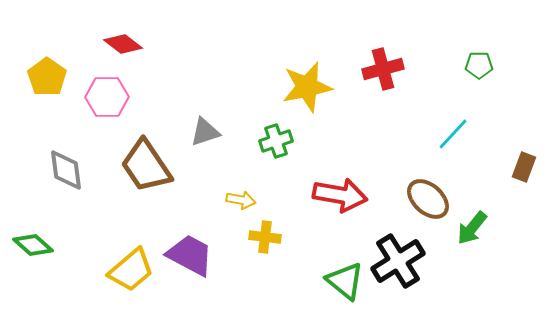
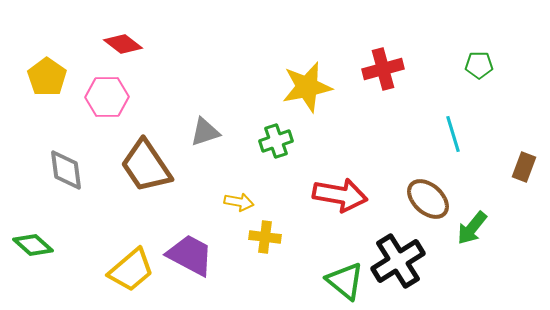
cyan line: rotated 60 degrees counterclockwise
yellow arrow: moved 2 px left, 2 px down
